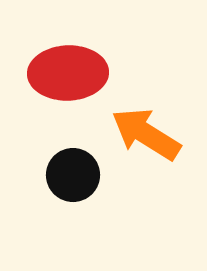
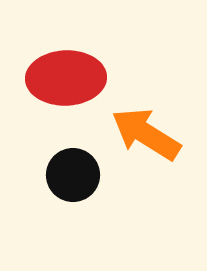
red ellipse: moved 2 px left, 5 px down
